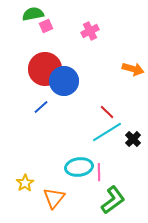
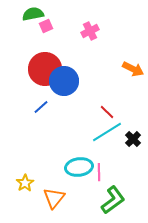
orange arrow: rotated 10 degrees clockwise
